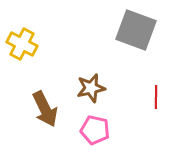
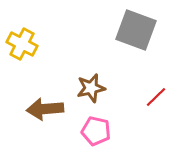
red line: rotated 45 degrees clockwise
brown arrow: rotated 111 degrees clockwise
pink pentagon: moved 1 px right, 1 px down
